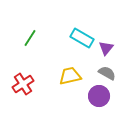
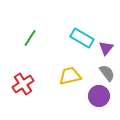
gray semicircle: rotated 24 degrees clockwise
